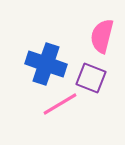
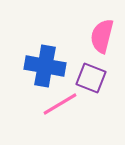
blue cross: moved 1 px left, 2 px down; rotated 9 degrees counterclockwise
